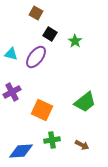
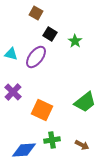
purple cross: moved 1 px right; rotated 18 degrees counterclockwise
blue diamond: moved 3 px right, 1 px up
